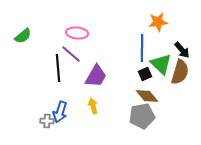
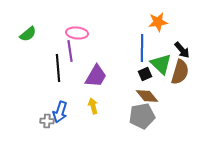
green semicircle: moved 5 px right, 2 px up
purple line: moved 1 px left, 3 px up; rotated 40 degrees clockwise
